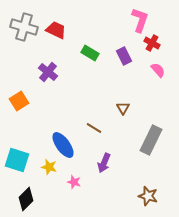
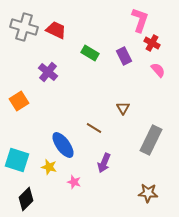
brown star: moved 3 px up; rotated 12 degrees counterclockwise
